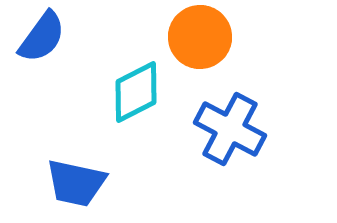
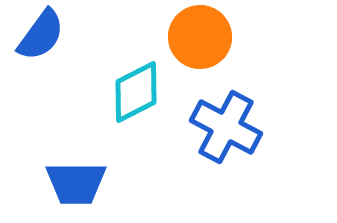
blue semicircle: moved 1 px left, 2 px up
blue cross: moved 4 px left, 2 px up
blue trapezoid: rotated 12 degrees counterclockwise
